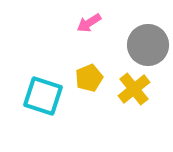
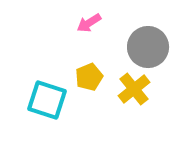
gray circle: moved 2 px down
yellow pentagon: moved 1 px up
cyan square: moved 4 px right, 4 px down
